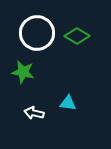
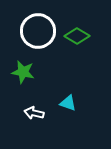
white circle: moved 1 px right, 2 px up
cyan triangle: rotated 12 degrees clockwise
